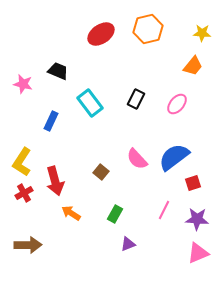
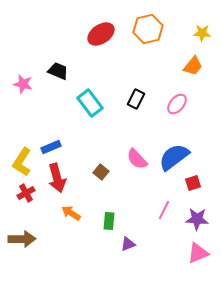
blue rectangle: moved 26 px down; rotated 42 degrees clockwise
red arrow: moved 2 px right, 3 px up
red cross: moved 2 px right
green rectangle: moved 6 px left, 7 px down; rotated 24 degrees counterclockwise
brown arrow: moved 6 px left, 6 px up
